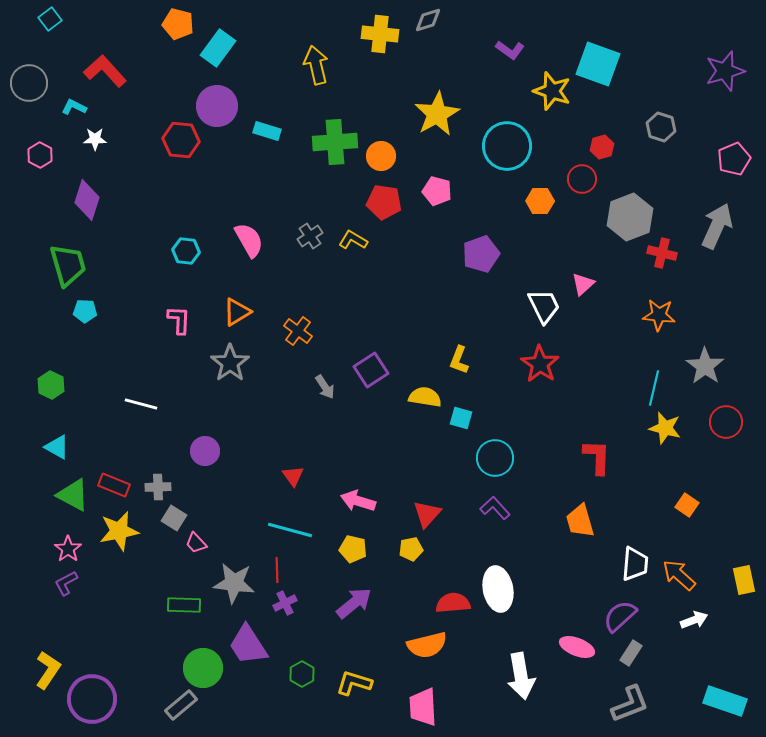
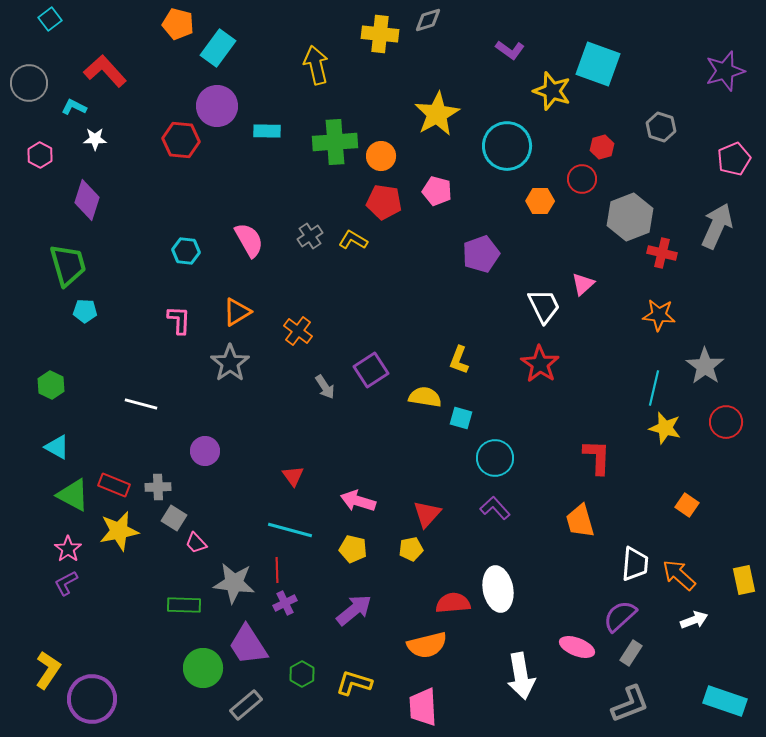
cyan rectangle at (267, 131): rotated 16 degrees counterclockwise
purple arrow at (354, 603): moved 7 px down
gray rectangle at (181, 705): moved 65 px right
